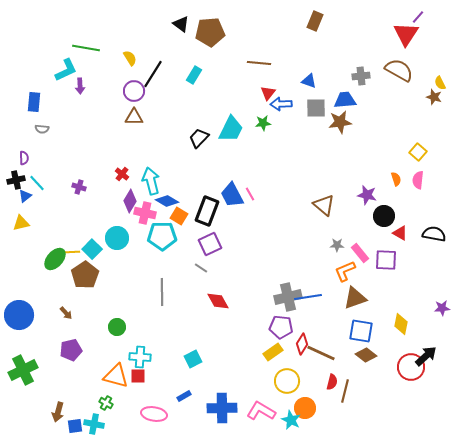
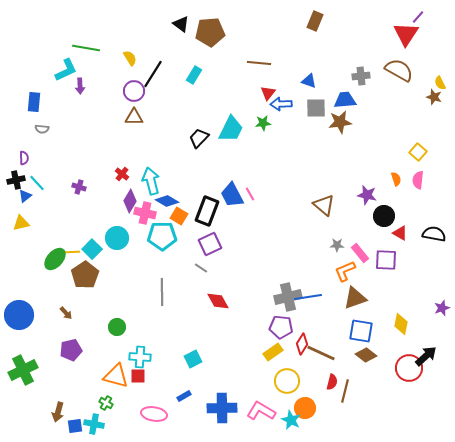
purple star at (442, 308): rotated 14 degrees counterclockwise
red circle at (411, 367): moved 2 px left, 1 px down
